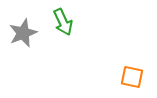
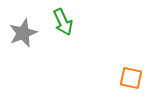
orange square: moved 1 px left, 1 px down
